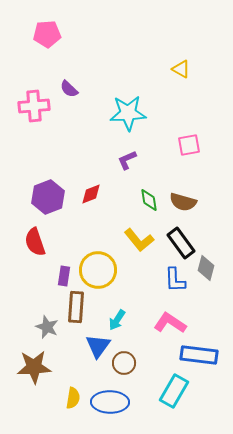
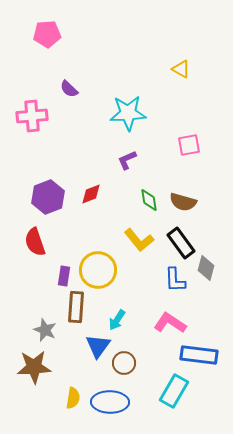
pink cross: moved 2 px left, 10 px down
gray star: moved 2 px left, 3 px down
